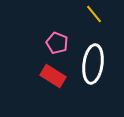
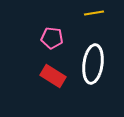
yellow line: moved 1 px up; rotated 60 degrees counterclockwise
pink pentagon: moved 5 px left, 5 px up; rotated 15 degrees counterclockwise
